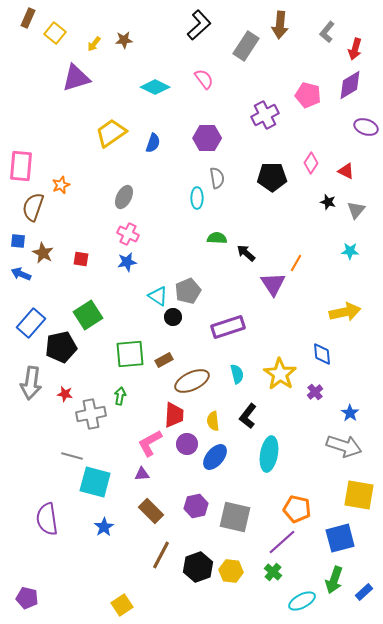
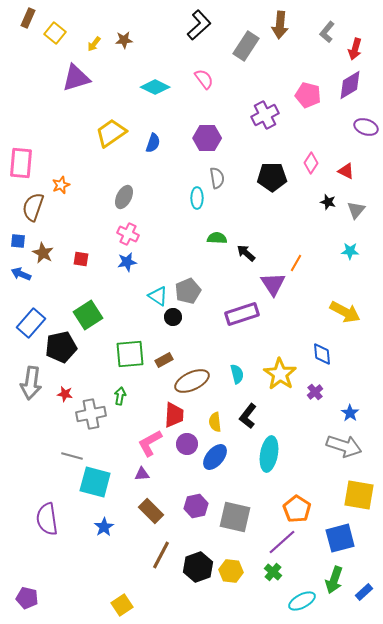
pink rectangle at (21, 166): moved 3 px up
yellow arrow at (345, 312): rotated 40 degrees clockwise
purple rectangle at (228, 327): moved 14 px right, 13 px up
yellow semicircle at (213, 421): moved 2 px right, 1 px down
orange pentagon at (297, 509): rotated 20 degrees clockwise
